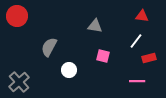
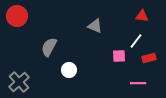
gray triangle: rotated 14 degrees clockwise
pink square: moved 16 px right; rotated 16 degrees counterclockwise
pink line: moved 1 px right, 2 px down
